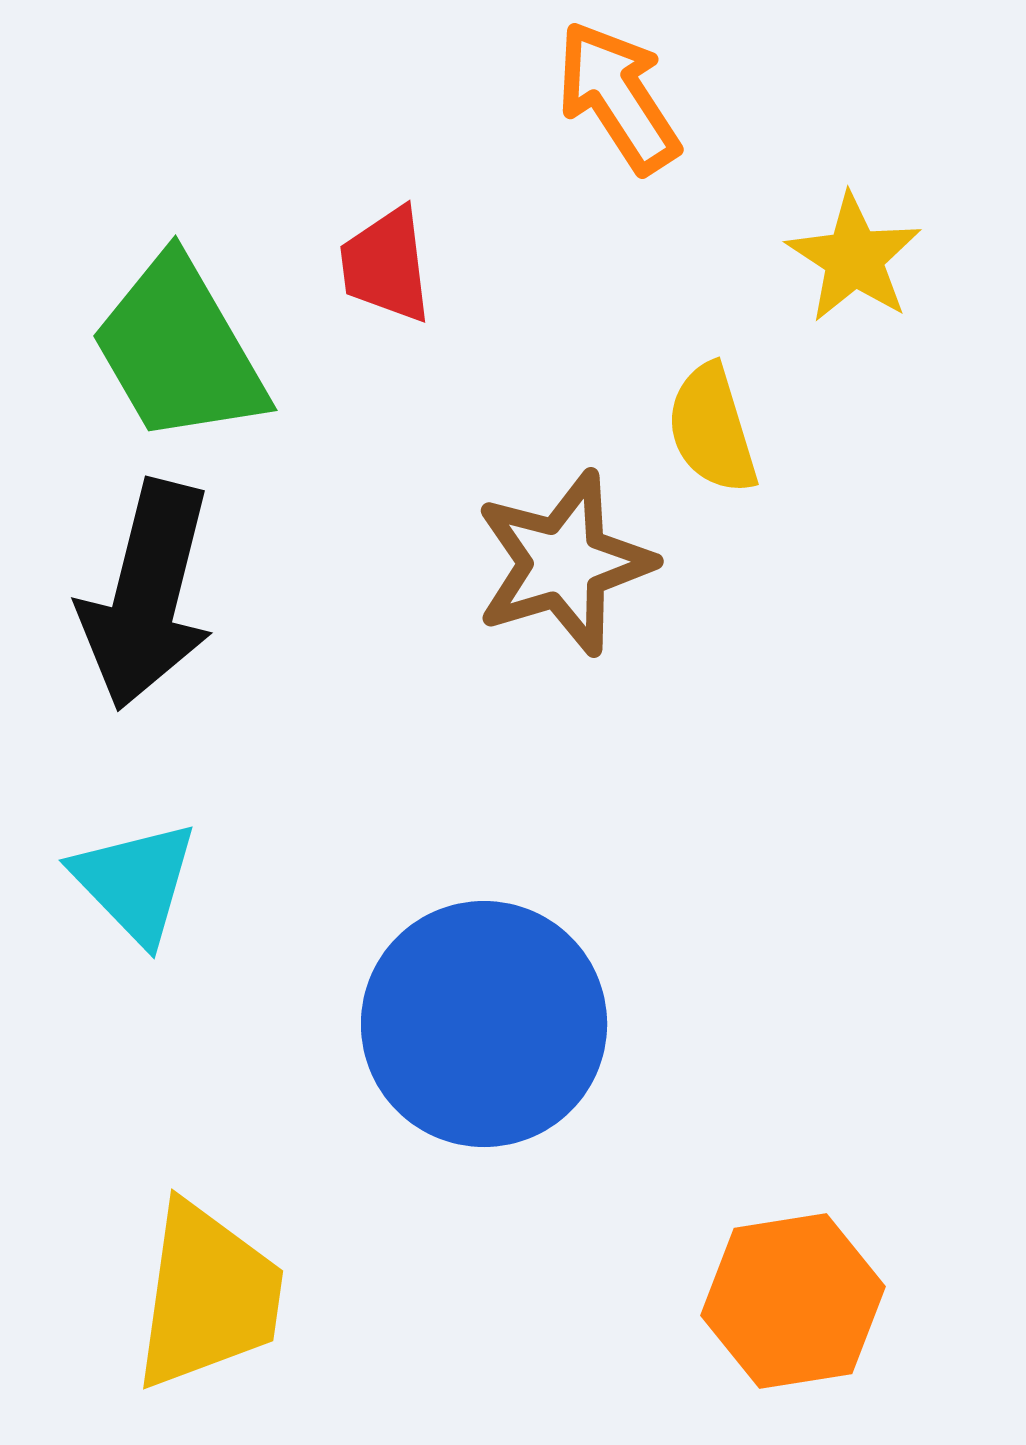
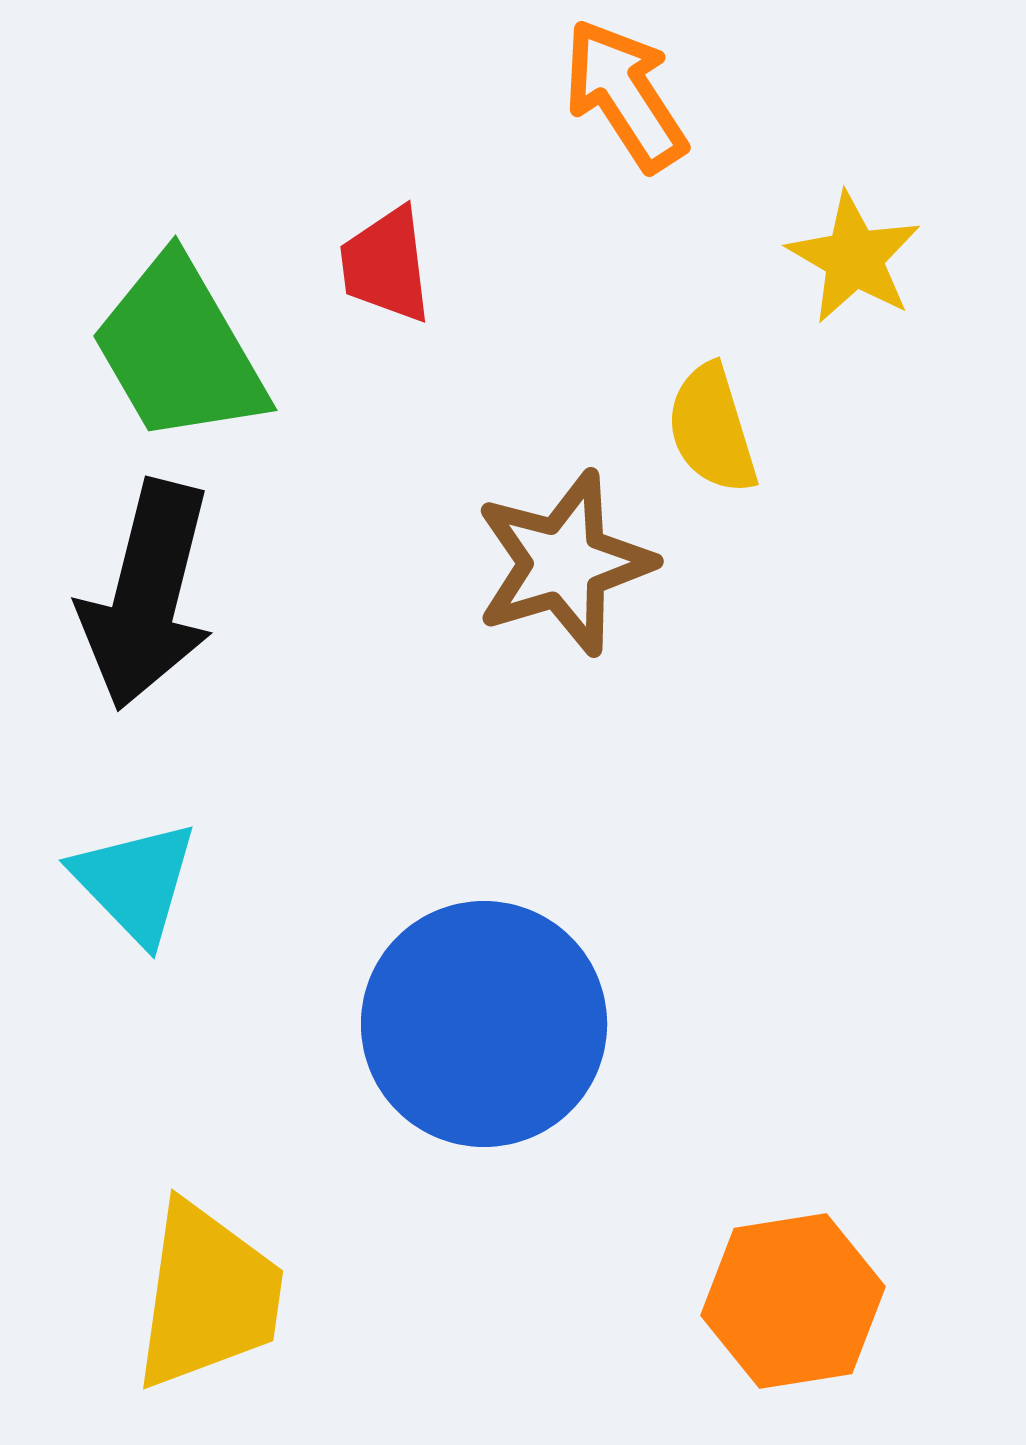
orange arrow: moved 7 px right, 2 px up
yellow star: rotated 3 degrees counterclockwise
